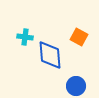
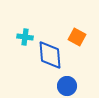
orange square: moved 2 px left
blue circle: moved 9 px left
